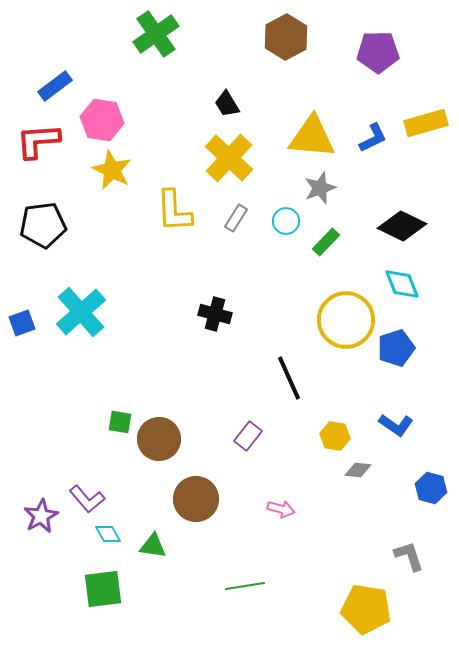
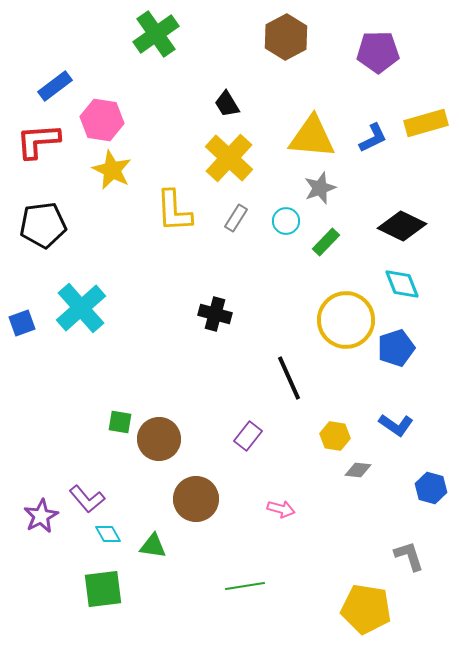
cyan cross at (81, 312): moved 4 px up
